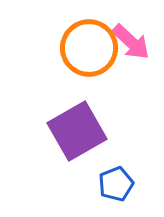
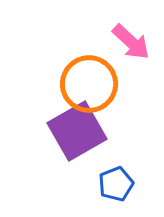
orange circle: moved 36 px down
